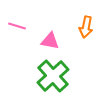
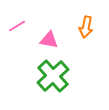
pink line: rotated 48 degrees counterclockwise
pink triangle: moved 1 px left, 1 px up
